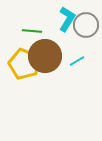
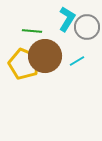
gray circle: moved 1 px right, 2 px down
